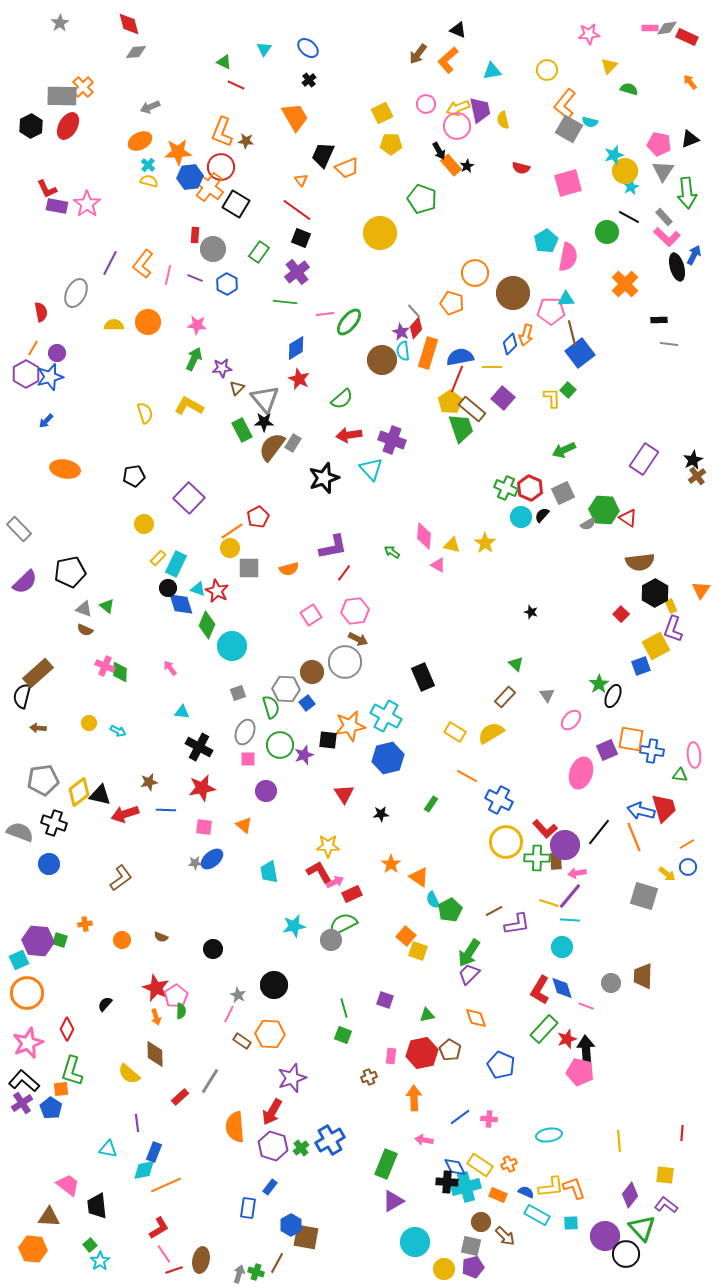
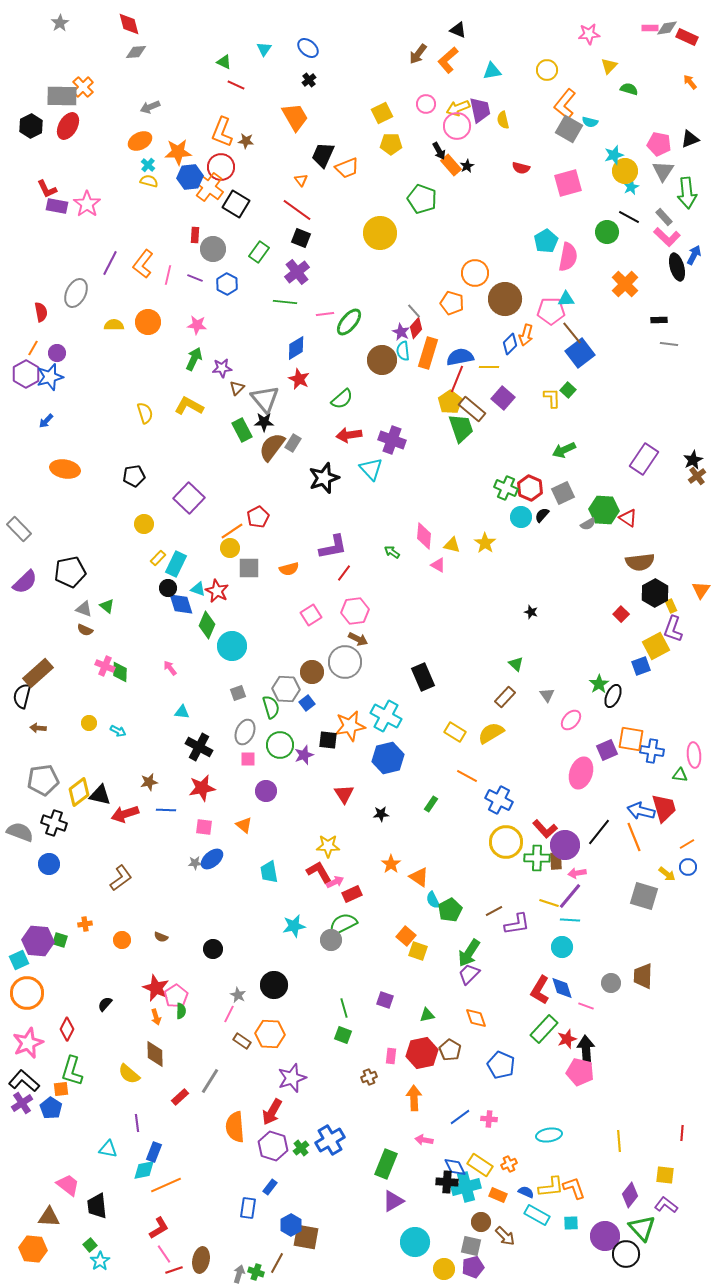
brown circle at (513, 293): moved 8 px left, 6 px down
brown line at (572, 333): rotated 25 degrees counterclockwise
yellow line at (492, 367): moved 3 px left
